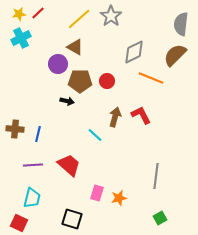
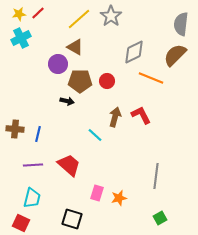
red square: moved 2 px right
